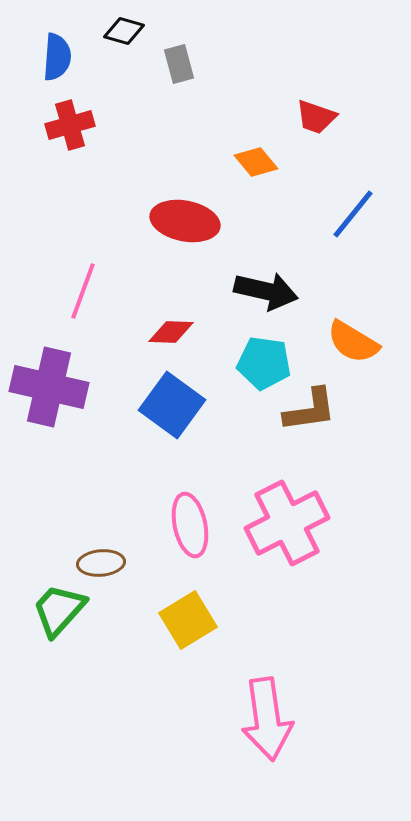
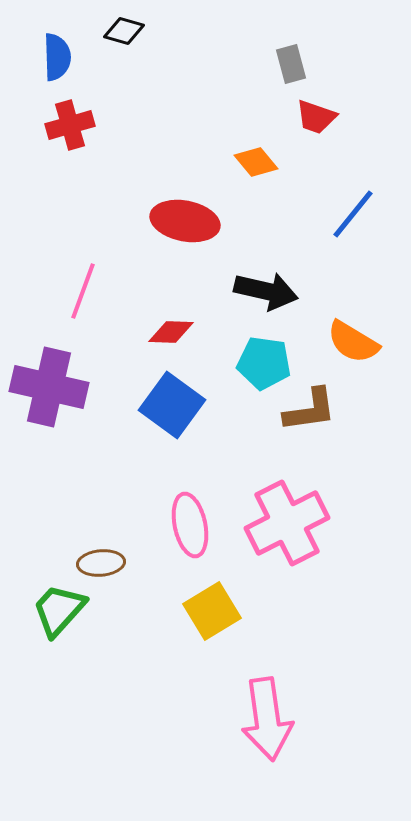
blue semicircle: rotated 6 degrees counterclockwise
gray rectangle: moved 112 px right
yellow square: moved 24 px right, 9 px up
